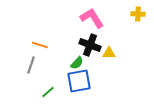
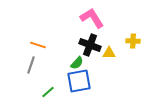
yellow cross: moved 5 px left, 27 px down
orange line: moved 2 px left
